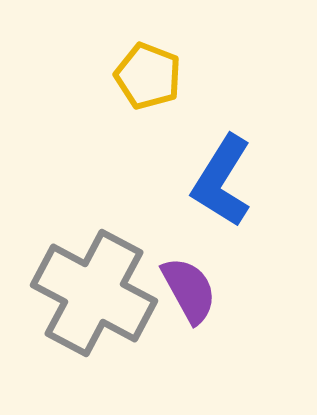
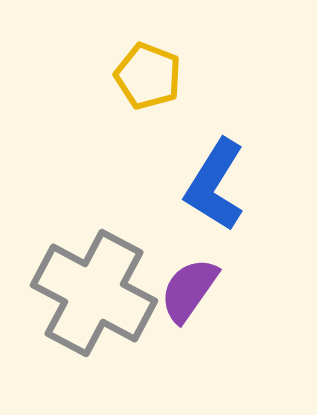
blue L-shape: moved 7 px left, 4 px down
purple semicircle: rotated 116 degrees counterclockwise
